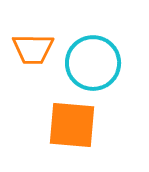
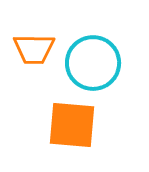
orange trapezoid: moved 1 px right
